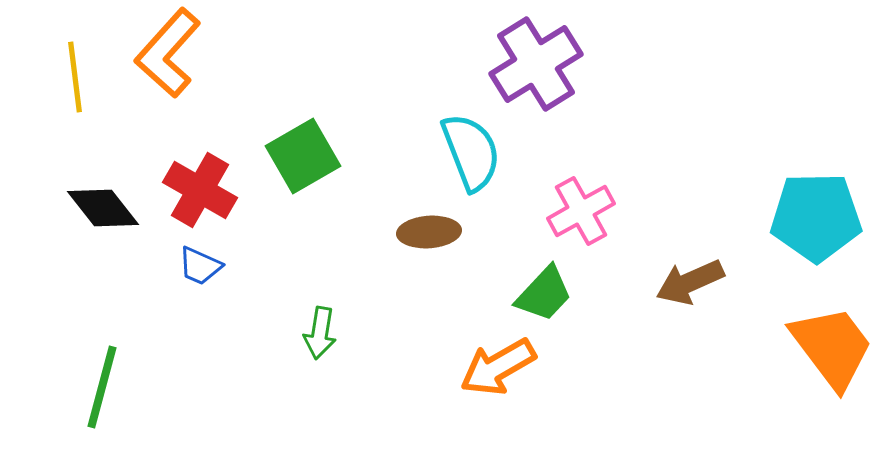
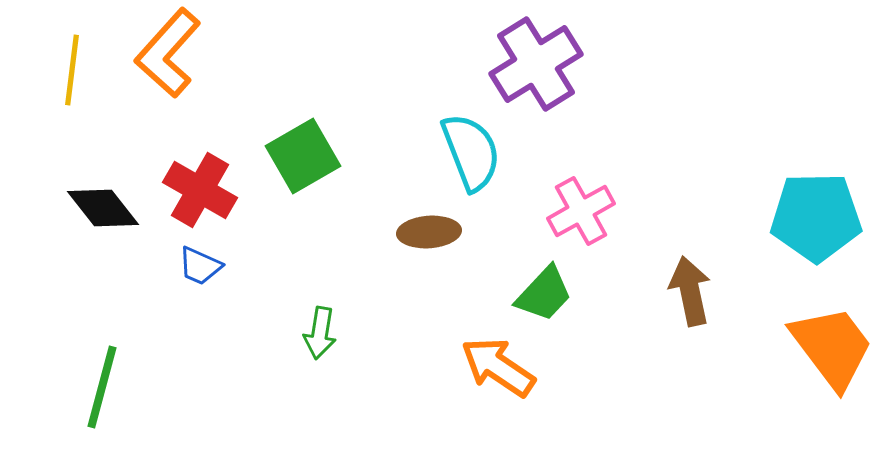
yellow line: moved 3 px left, 7 px up; rotated 14 degrees clockwise
brown arrow: moved 9 px down; rotated 102 degrees clockwise
orange arrow: rotated 64 degrees clockwise
